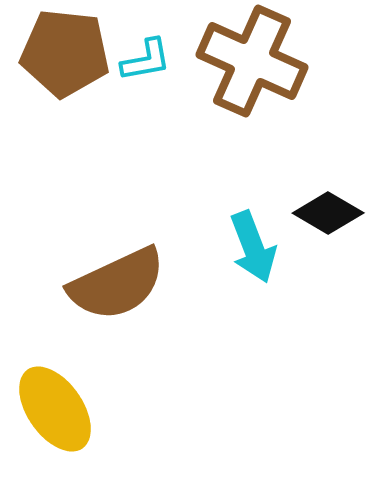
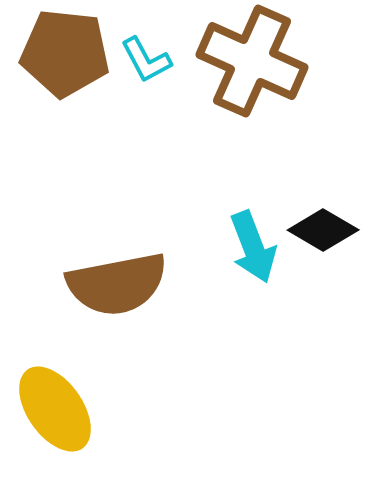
cyan L-shape: rotated 72 degrees clockwise
black diamond: moved 5 px left, 17 px down
brown semicircle: rotated 14 degrees clockwise
